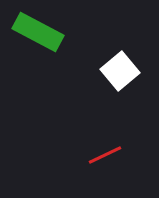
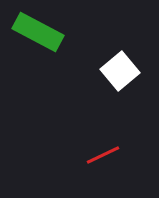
red line: moved 2 px left
